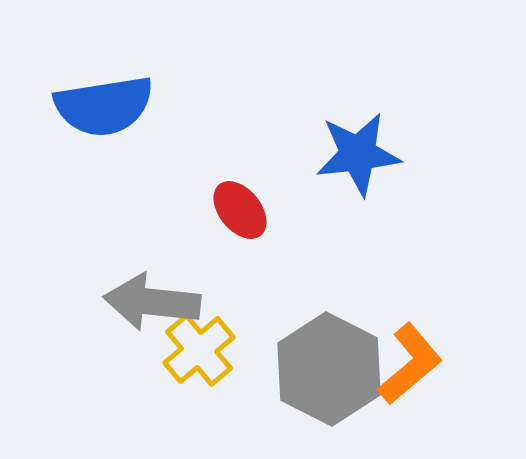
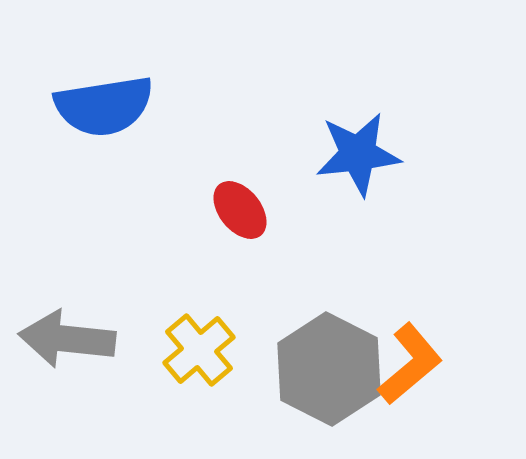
gray arrow: moved 85 px left, 37 px down
